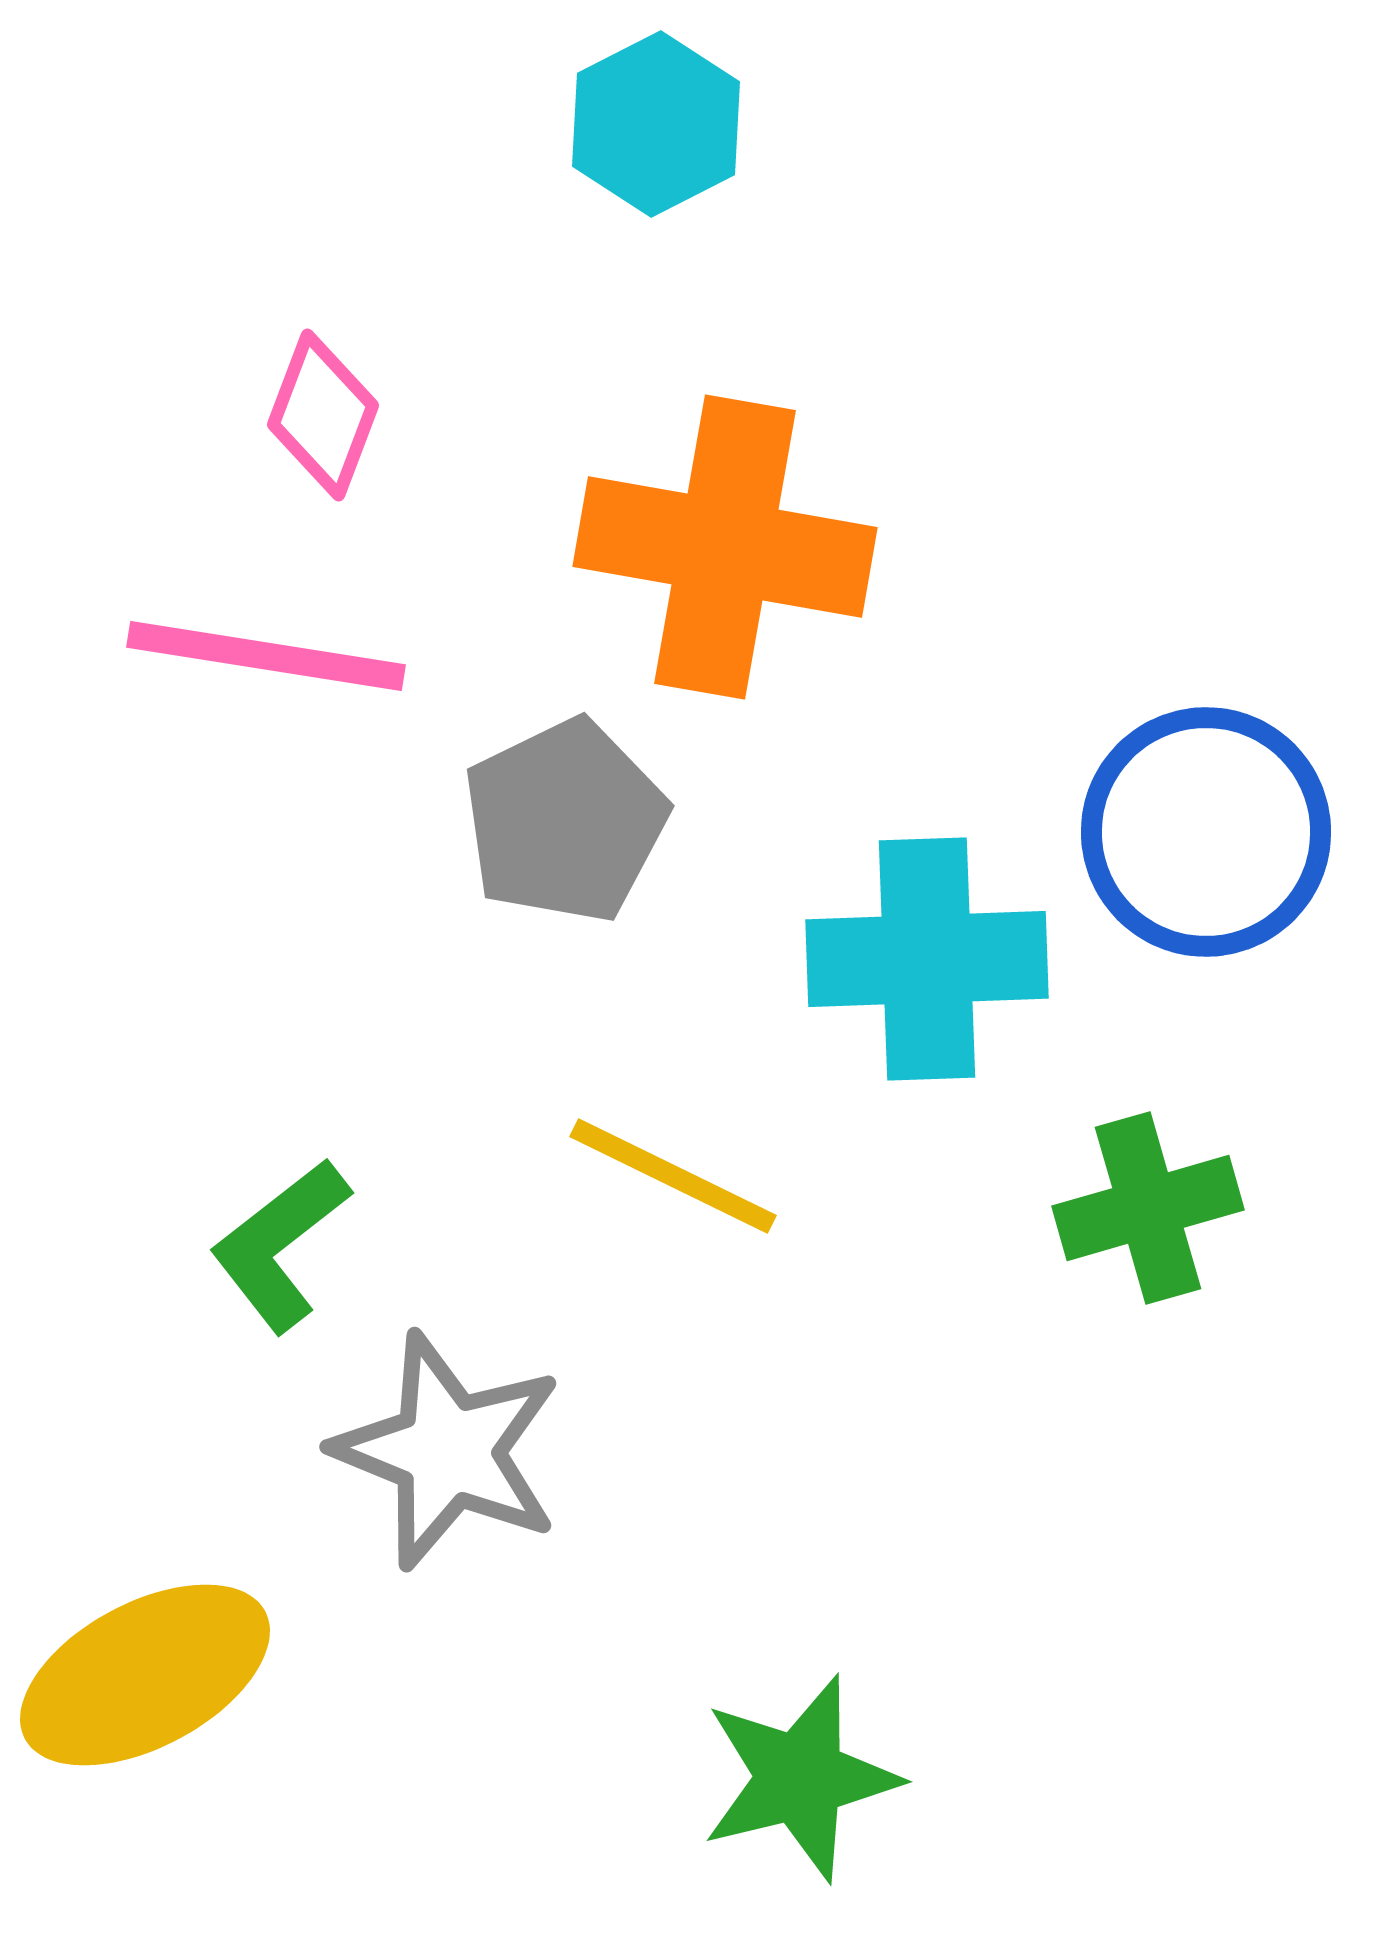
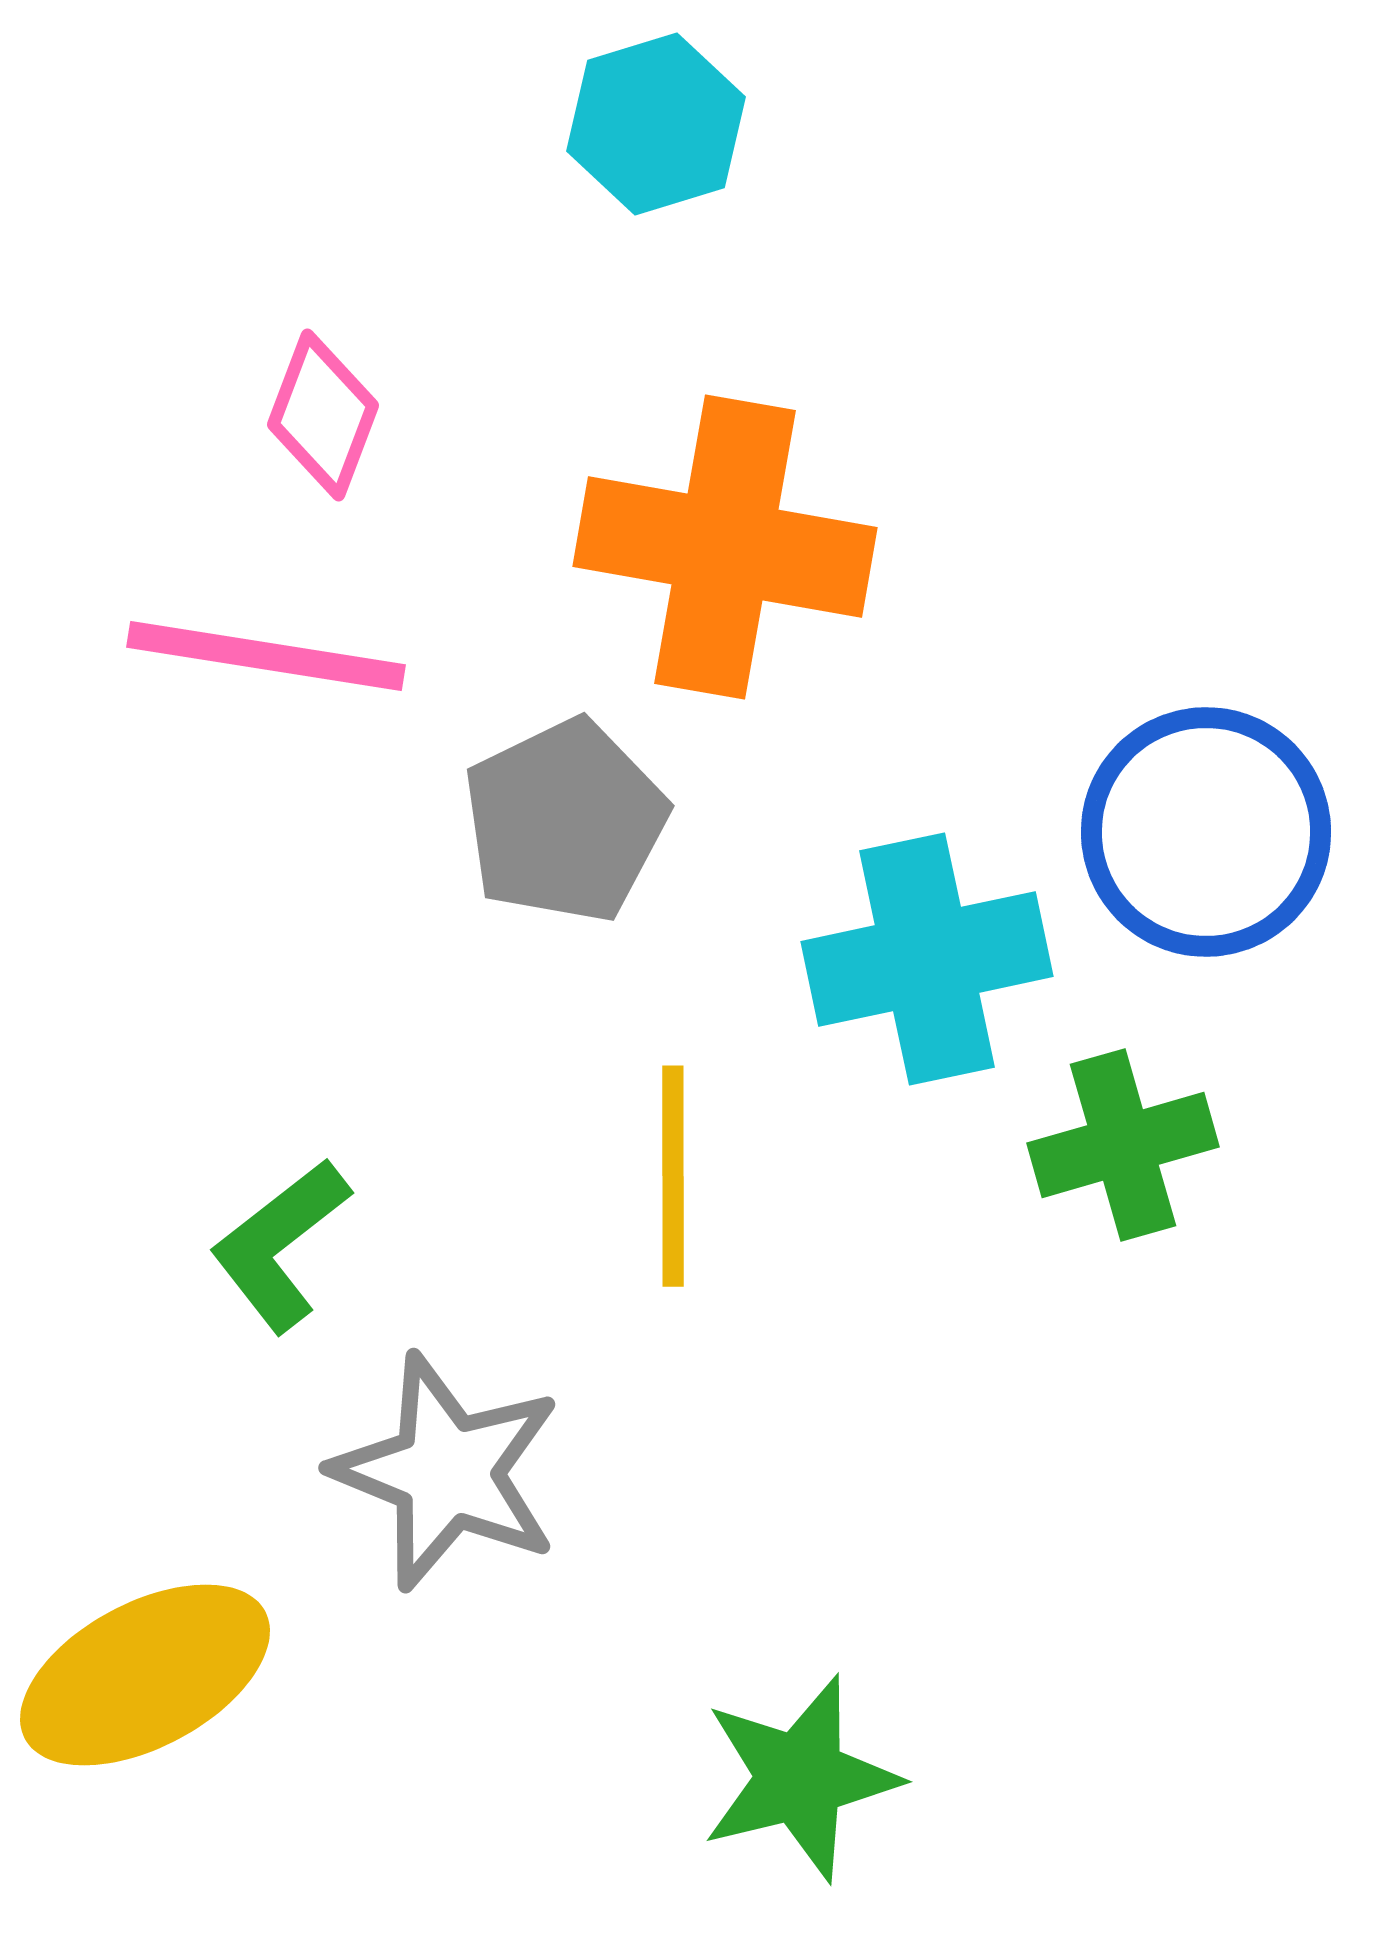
cyan hexagon: rotated 10 degrees clockwise
cyan cross: rotated 10 degrees counterclockwise
yellow line: rotated 64 degrees clockwise
green cross: moved 25 px left, 63 px up
gray star: moved 1 px left, 21 px down
